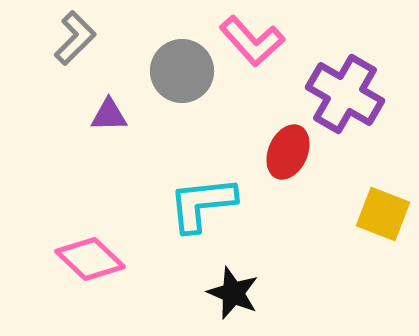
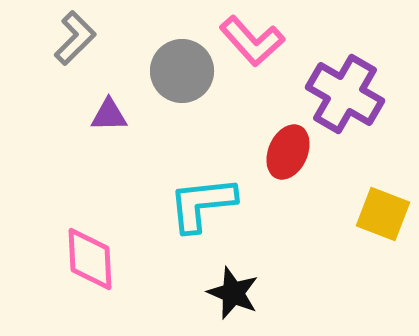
pink diamond: rotated 44 degrees clockwise
